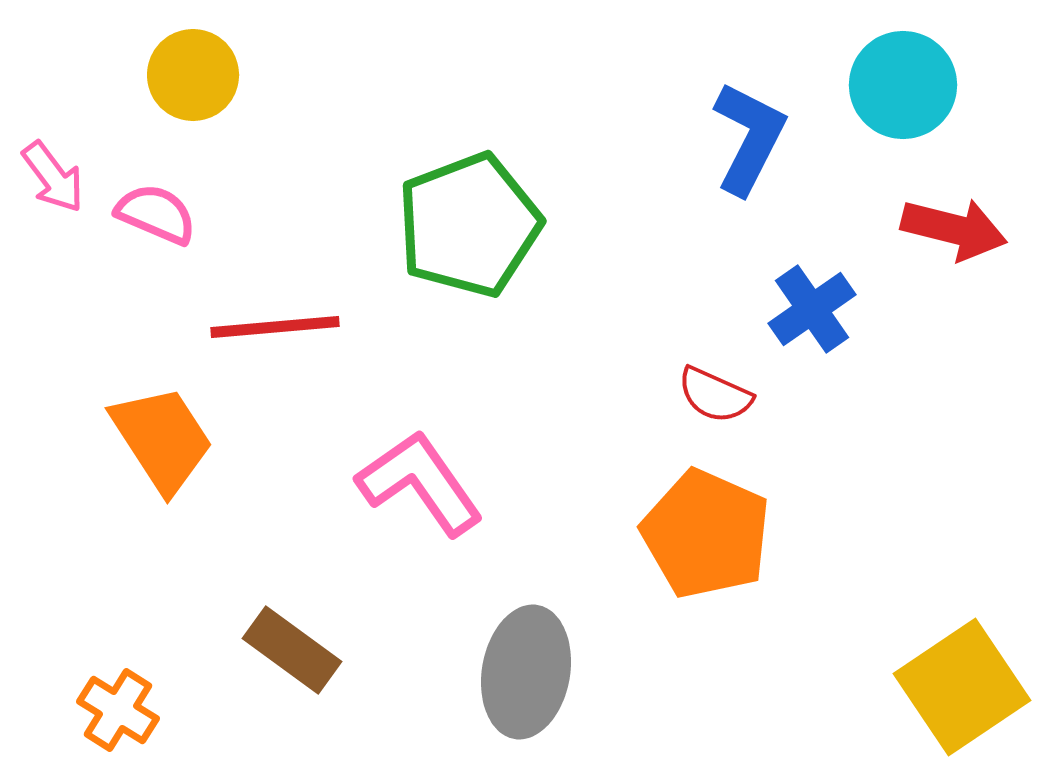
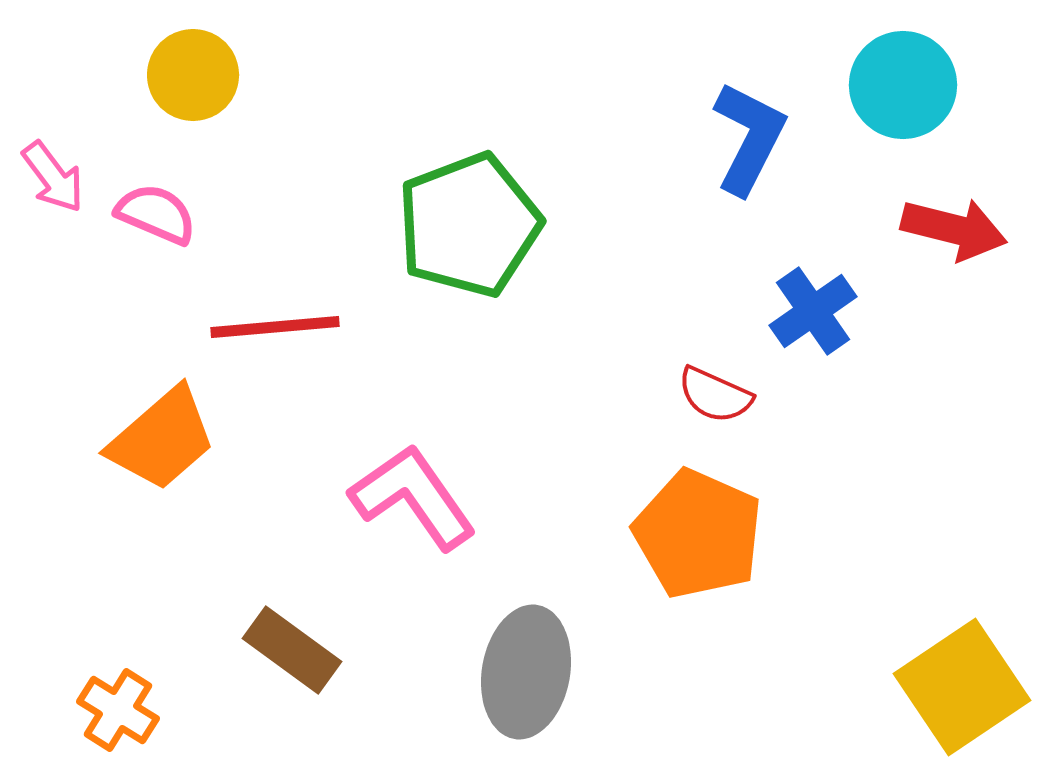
blue cross: moved 1 px right, 2 px down
orange trapezoid: rotated 82 degrees clockwise
pink L-shape: moved 7 px left, 14 px down
orange pentagon: moved 8 px left
